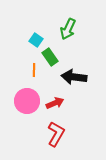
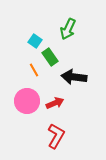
cyan square: moved 1 px left, 1 px down
orange line: rotated 32 degrees counterclockwise
red L-shape: moved 2 px down
